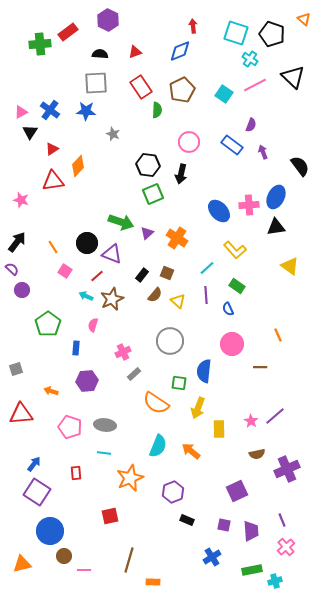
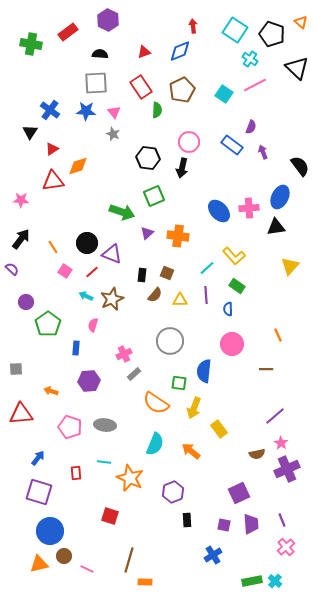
orange triangle at (304, 19): moved 3 px left, 3 px down
cyan square at (236, 33): moved 1 px left, 3 px up; rotated 15 degrees clockwise
green cross at (40, 44): moved 9 px left; rotated 15 degrees clockwise
red triangle at (135, 52): moved 9 px right
black triangle at (293, 77): moved 4 px right, 9 px up
pink triangle at (21, 112): moved 93 px right; rotated 40 degrees counterclockwise
purple semicircle at (251, 125): moved 2 px down
black hexagon at (148, 165): moved 7 px up
orange diamond at (78, 166): rotated 30 degrees clockwise
black arrow at (181, 174): moved 1 px right, 6 px up
green square at (153, 194): moved 1 px right, 2 px down
blue ellipse at (276, 197): moved 4 px right
pink star at (21, 200): rotated 14 degrees counterclockwise
pink cross at (249, 205): moved 3 px down
green arrow at (121, 222): moved 1 px right, 10 px up
orange cross at (177, 238): moved 1 px right, 2 px up; rotated 25 degrees counterclockwise
black arrow at (17, 242): moved 4 px right, 3 px up
yellow L-shape at (235, 250): moved 1 px left, 6 px down
yellow triangle at (290, 266): rotated 36 degrees clockwise
black rectangle at (142, 275): rotated 32 degrees counterclockwise
red line at (97, 276): moved 5 px left, 4 px up
purple circle at (22, 290): moved 4 px right, 12 px down
yellow triangle at (178, 301): moved 2 px right, 1 px up; rotated 42 degrees counterclockwise
blue semicircle at (228, 309): rotated 24 degrees clockwise
pink cross at (123, 352): moved 1 px right, 2 px down
brown line at (260, 367): moved 6 px right, 2 px down
gray square at (16, 369): rotated 16 degrees clockwise
purple hexagon at (87, 381): moved 2 px right
yellow arrow at (198, 408): moved 4 px left
pink star at (251, 421): moved 30 px right, 22 px down
yellow rectangle at (219, 429): rotated 36 degrees counterclockwise
cyan semicircle at (158, 446): moved 3 px left, 2 px up
cyan line at (104, 453): moved 9 px down
blue arrow at (34, 464): moved 4 px right, 6 px up
orange star at (130, 478): rotated 24 degrees counterclockwise
purple square at (237, 491): moved 2 px right, 2 px down
purple square at (37, 492): moved 2 px right; rotated 16 degrees counterclockwise
red square at (110, 516): rotated 30 degrees clockwise
black rectangle at (187, 520): rotated 64 degrees clockwise
purple trapezoid at (251, 531): moved 7 px up
blue cross at (212, 557): moved 1 px right, 2 px up
orange triangle at (22, 564): moved 17 px right
pink line at (84, 570): moved 3 px right, 1 px up; rotated 24 degrees clockwise
green rectangle at (252, 570): moved 11 px down
cyan cross at (275, 581): rotated 32 degrees counterclockwise
orange rectangle at (153, 582): moved 8 px left
